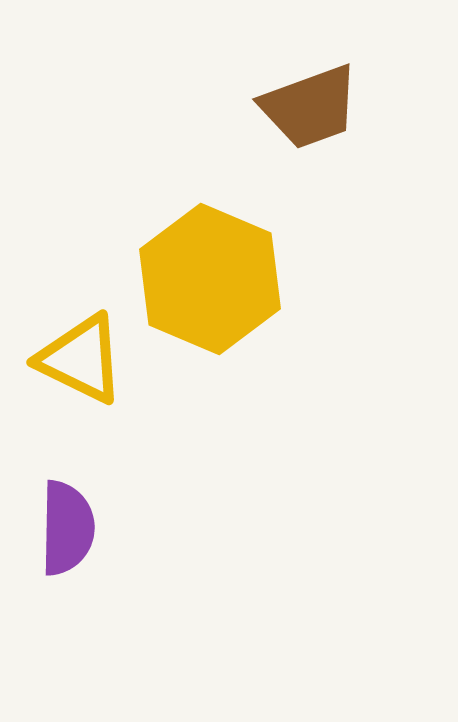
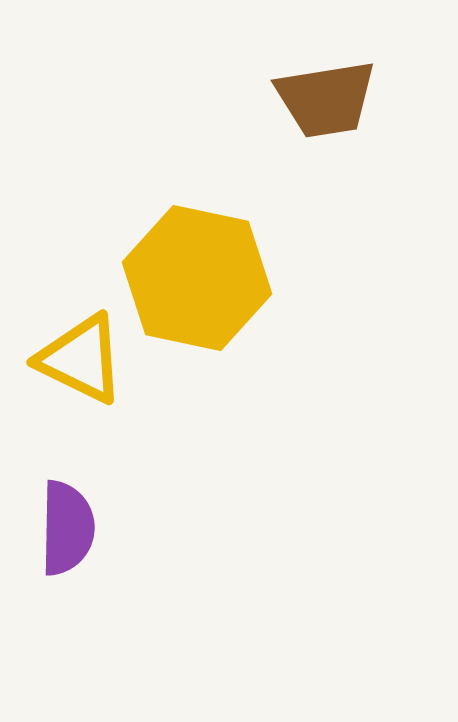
brown trapezoid: moved 16 px right, 8 px up; rotated 11 degrees clockwise
yellow hexagon: moved 13 px left, 1 px up; rotated 11 degrees counterclockwise
